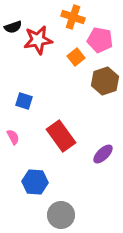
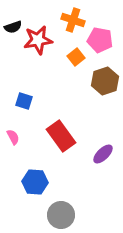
orange cross: moved 3 px down
